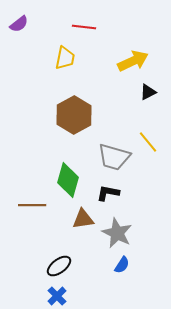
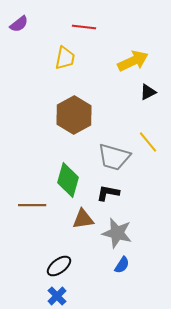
gray star: rotated 12 degrees counterclockwise
